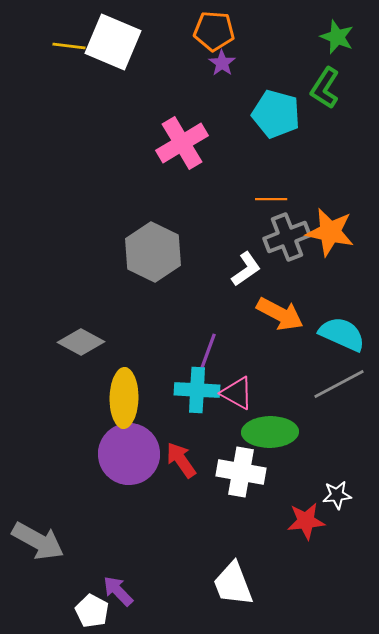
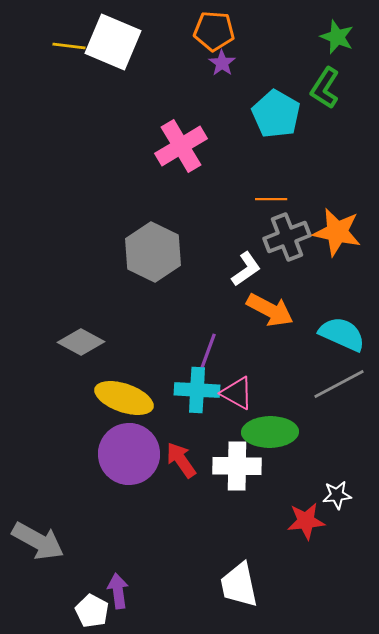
cyan pentagon: rotated 15 degrees clockwise
pink cross: moved 1 px left, 3 px down
orange star: moved 7 px right
orange arrow: moved 10 px left, 4 px up
yellow ellipse: rotated 72 degrees counterclockwise
white cross: moved 4 px left, 6 px up; rotated 9 degrees counterclockwise
white trapezoid: moved 6 px right, 1 px down; rotated 9 degrees clockwise
purple arrow: rotated 36 degrees clockwise
